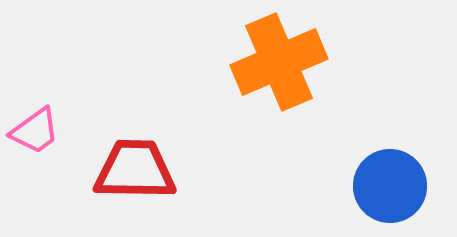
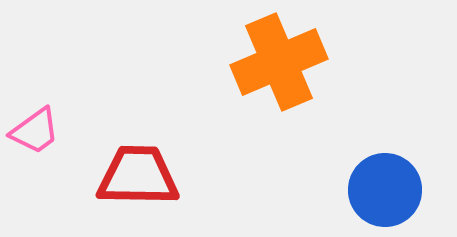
red trapezoid: moved 3 px right, 6 px down
blue circle: moved 5 px left, 4 px down
